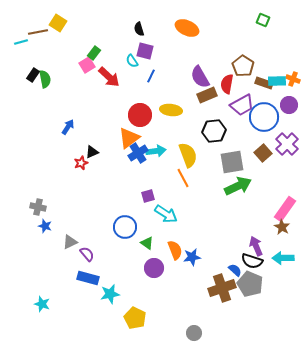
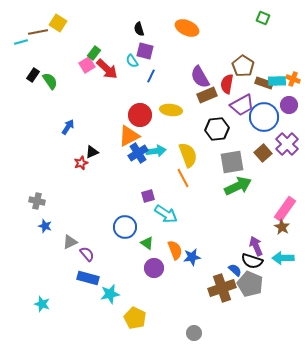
green square at (263, 20): moved 2 px up
red arrow at (109, 77): moved 2 px left, 8 px up
green semicircle at (45, 79): moved 5 px right, 2 px down; rotated 24 degrees counterclockwise
black hexagon at (214, 131): moved 3 px right, 2 px up
orange triangle at (129, 138): moved 2 px up; rotated 10 degrees clockwise
gray cross at (38, 207): moved 1 px left, 6 px up
